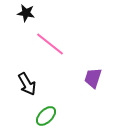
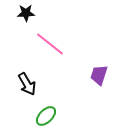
black star: rotated 12 degrees counterclockwise
purple trapezoid: moved 6 px right, 3 px up
